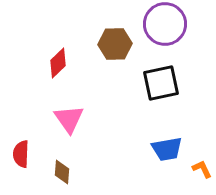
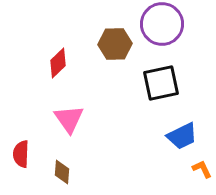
purple circle: moved 3 px left
blue trapezoid: moved 15 px right, 13 px up; rotated 16 degrees counterclockwise
